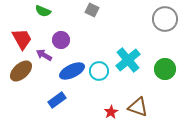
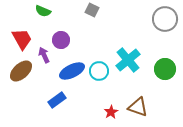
purple arrow: rotated 35 degrees clockwise
